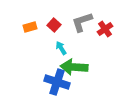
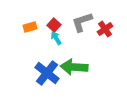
cyan arrow: moved 5 px left, 10 px up
blue cross: moved 10 px left, 9 px up; rotated 20 degrees clockwise
